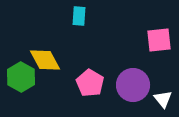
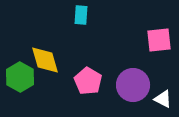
cyan rectangle: moved 2 px right, 1 px up
yellow diamond: rotated 12 degrees clockwise
green hexagon: moved 1 px left
pink pentagon: moved 2 px left, 2 px up
white triangle: rotated 24 degrees counterclockwise
